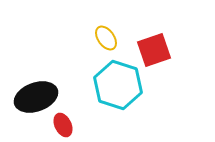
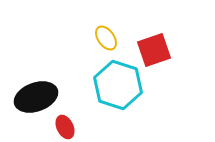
red ellipse: moved 2 px right, 2 px down
